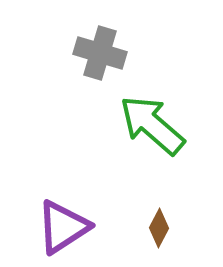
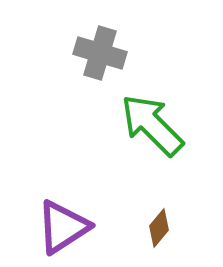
green arrow: rotated 4 degrees clockwise
brown diamond: rotated 12 degrees clockwise
